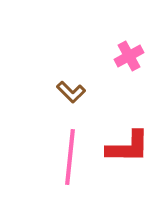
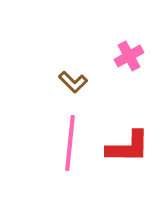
brown L-shape: moved 2 px right, 10 px up
pink line: moved 14 px up
